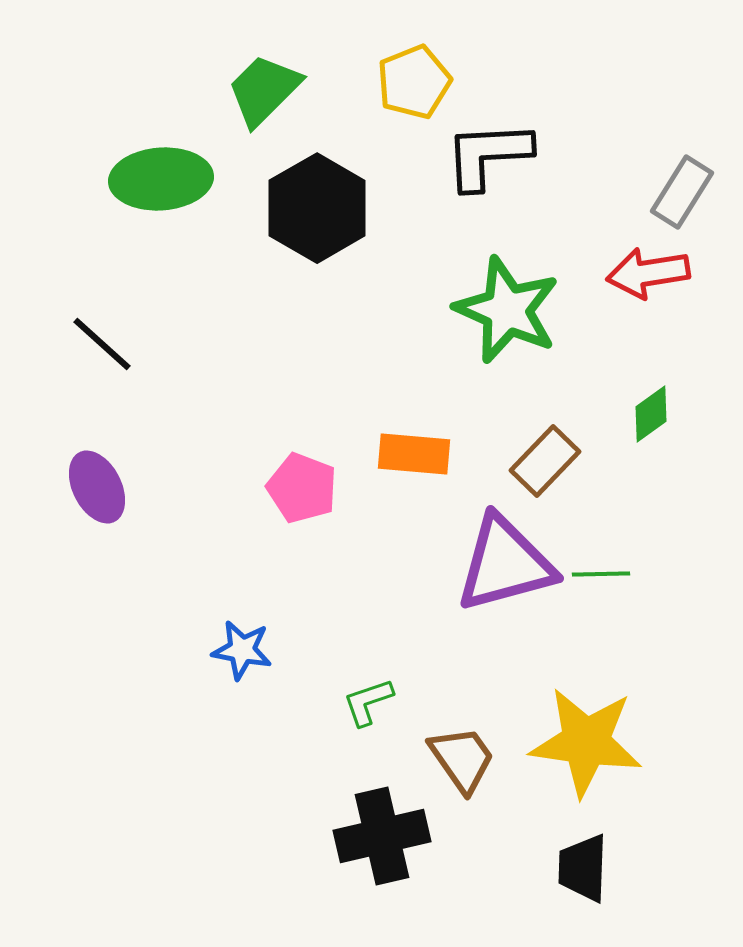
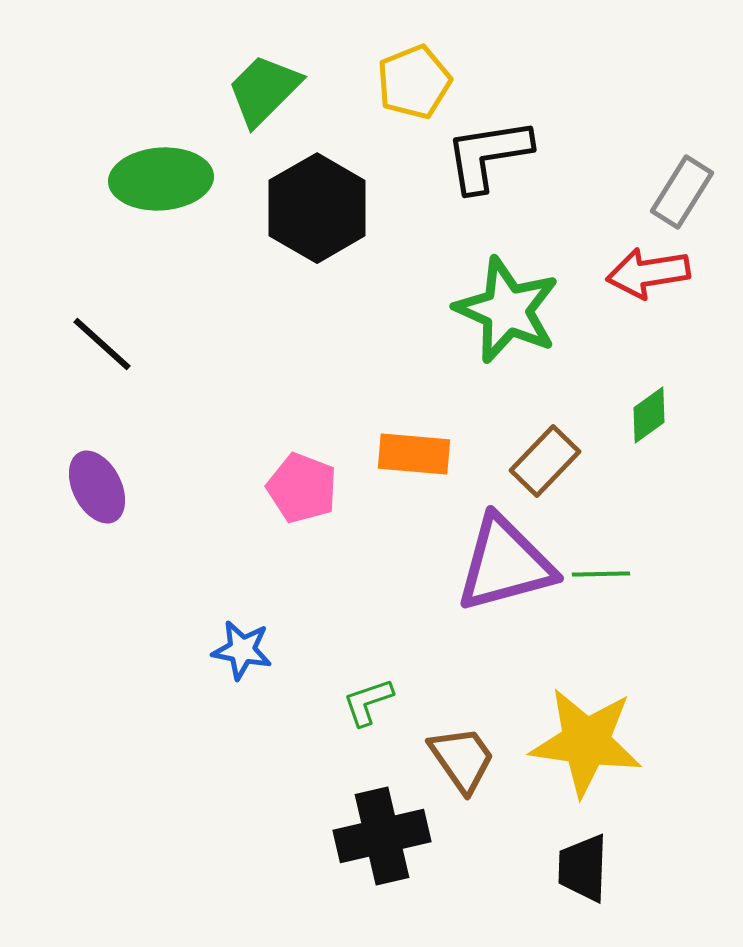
black L-shape: rotated 6 degrees counterclockwise
green diamond: moved 2 px left, 1 px down
